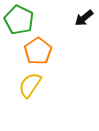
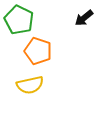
orange pentagon: rotated 20 degrees counterclockwise
yellow semicircle: rotated 136 degrees counterclockwise
